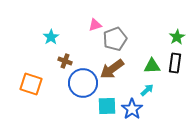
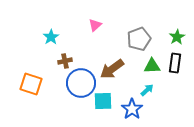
pink triangle: rotated 24 degrees counterclockwise
gray pentagon: moved 24 px right
brown cross: rotated 32 degrees counterclockwise
blue circle: moved 2 px left
cyan square: moved 4 px left, 5 px up
